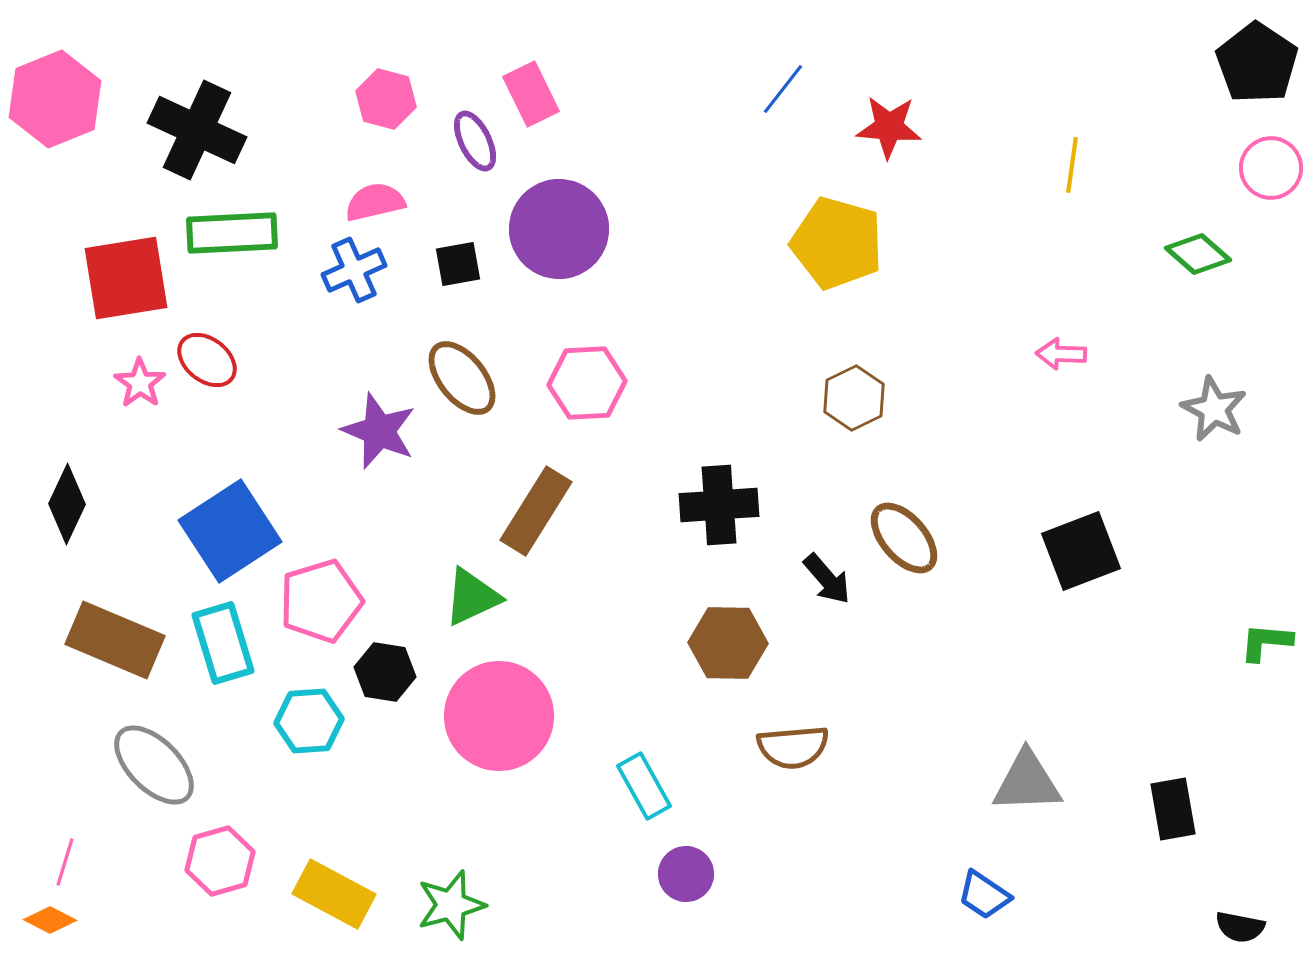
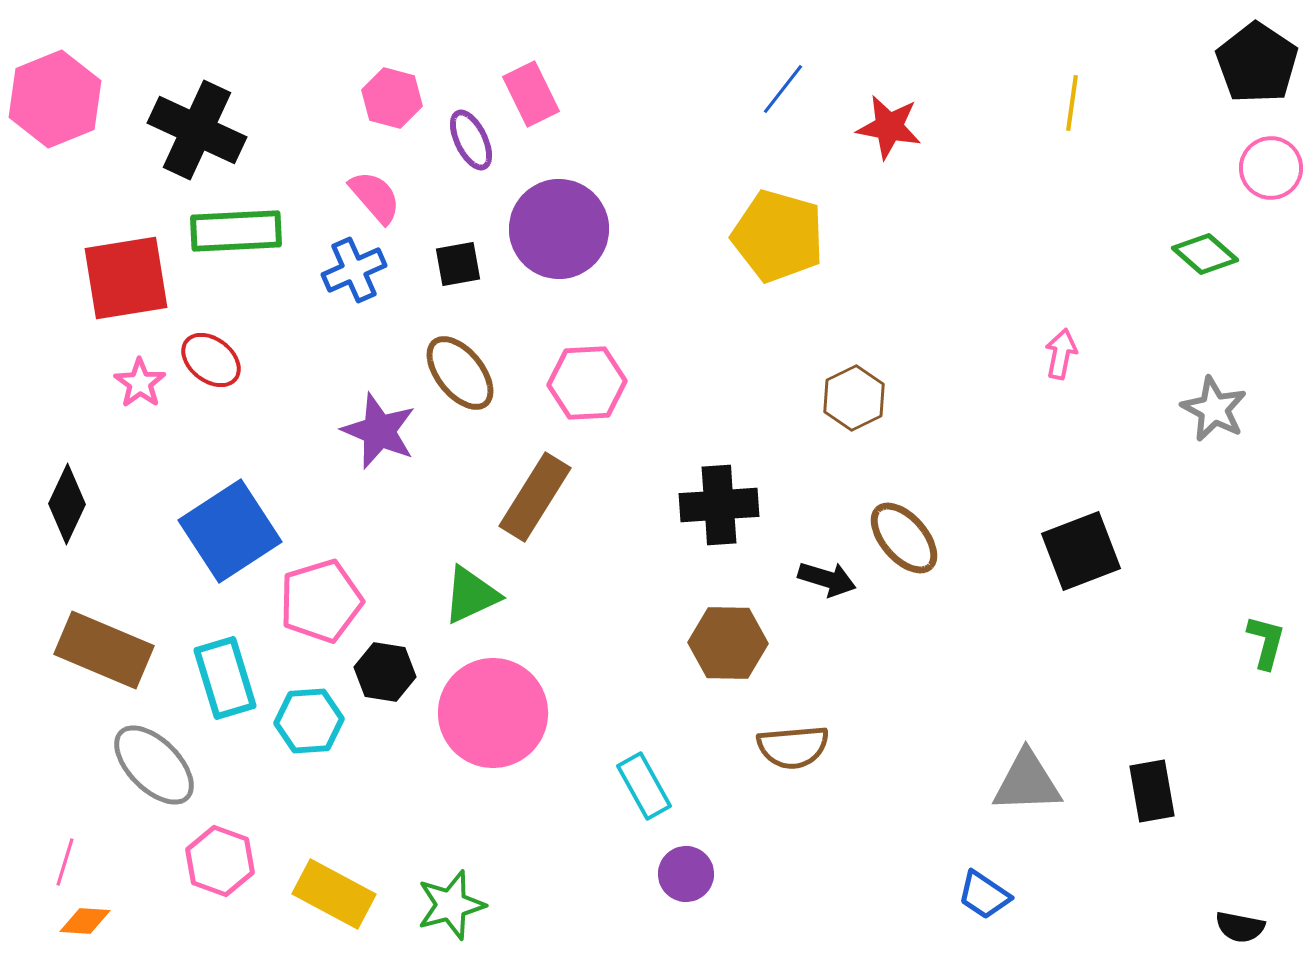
pink hexagon at (386, 99): moved 6 px right, 1 px up
red star at (889, 127): rotated 6 degrees clockwise
purple ellipse at (475, 141): moved 4 px left, 1 px up
yellow line at (1072, 165): moved 62 px up
pink semicircle at (375, 202): moved 5 px up; rotated 62 degrees clockwise
green rectangle at (232, 233): moved 4 px right, 2 px up
yellow pentagon at (837, 243): moved 59 px left, 7 px up
green diamond at (1198, 254): moved 7 px right
pink arrow at (1061, 354): rotated 99 degrees clockwise
red ellipse at (207, 360): moved 4 px right
brown ellipse at (462, 378): moved 2 px left, 5 px up
brown rectangle at (536, 511): moved 1 px left, 14 px up
black arrow at (827, 579): rotated 32 degrees counterclockwise
green triangle at (472, 597): moved 1 px left, 2 px up
brown rectangle at (115, 640): moved 11 px left, 10 px down
green L-shape at (1266, 642): rotated 100 degrees clockwise
cyan rectangle at (223, 643): moved 2 px right, 35 px down
pink circle at (499, 716): moved 6 px left, 3 px up
black rectangle at (1173, 809): moved 21 px left, 18 px up
pink hexagon at (220, 861): rotated 24 degrees counterclockwise
orange diamond at (50, 920): moved 35 px right, 1 px down; rotated 24 degrees counterclockwise
